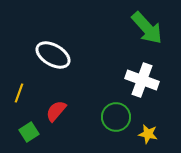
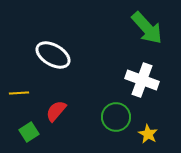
yellow line: rotated 66 degrees clockwise
yellow star: rotated 18 degrees clockwise
